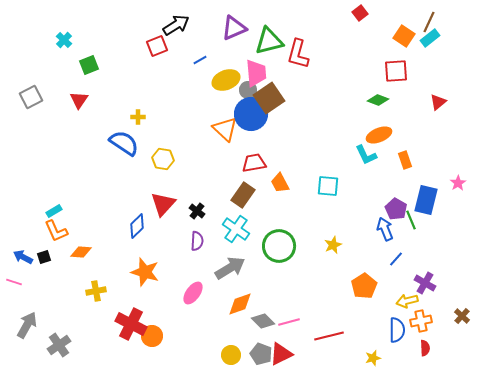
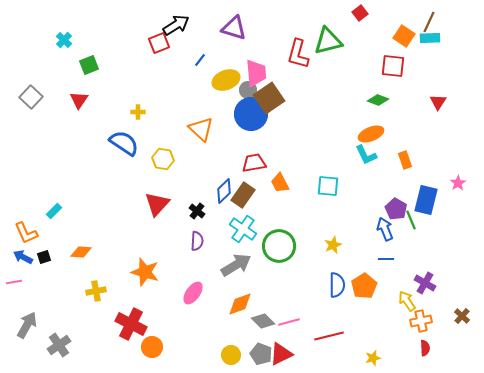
purple triangle at (234, 28): rotated 40 degrees clockwise
cyan rectangle at (430, 38): rotated 36 degrees clockwise
green triangle at (269, 41): moved 59 px right
red square at (157, 46): moved 2 px right, 3 px up
blue line at (200, 60): rotated 24 degrees counterclockwise
red square at (396, 71): moved 3 px left, 5 px up; rotated 10 degrees clockwise
gray square at (31, 97): rotated 20 degrees counterclockwise
red triangle at (438, 102): rotated 18 degrees counterclockwise
yellow cross at (138, 117): moved 5 px up
orange triangle at (225, 129): moved 24 px left
orange ellipse at (379, 135): moved 8 px left, 1 px up
red triangle at (163, 204): moved 6 px left
cyan rectangle at (54, 211): rotated 14 degrees counterclockwise
blue diamond at (137, 226): moved 87 px right, 35 px up
cyan cross at (236, 229): moved 7 px right
orange L-shape at (56, 231): moved 30 px left, 2 px down
blue line at (396, 259): moved 10 px left; rotated 49 degrees clockwise
gray arrow at (230, 268): moved 6 px right, 3 px up
pink line at (14, 282): rotated 28 degrees counterclockwise
yellow arrow at (407, 301): rotated 70 degrees clockwise
blue semicircle at (397, 330): moved 60 px left, 45 px up
orange circle at (152, 336): moved 11 px down
